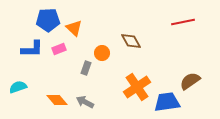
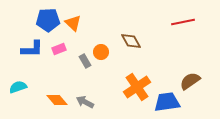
orange triangle: moved 1 px left, 5 px up
orange circle: moved 1 px left, 1 px up
gray rectangle: moved 1 px left, 7 px up; rotated 48 degrees counterclockwise
